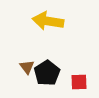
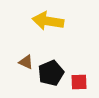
brown triangle: moved 1 px left, 5 px up; rotated 28 degrees counterclockwise
black pentagon: moved 4 px right; rotated 10 degrees clockwise
